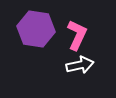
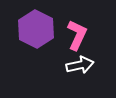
purple hexagon: rotated 18 degrees clockwise
